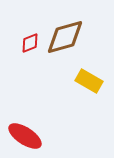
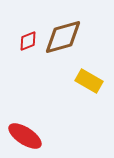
brown diamond: moved 2 px left
red diamond: moved 2 px left, 2 px up
